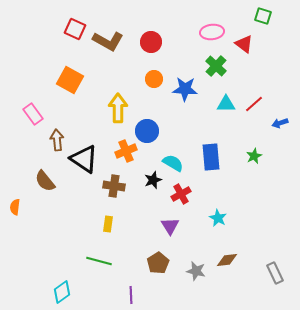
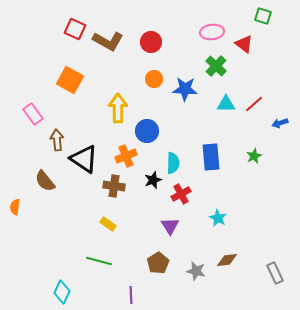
orange cross: moved 5 px down
cyan semicircle: rotated 60 degrees clockwise
yellow rectangle: rotated 63 degrees counterclockwise
cyan diamond: rotated 30 degrees counterclockwise
